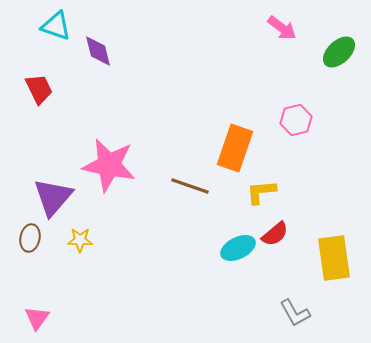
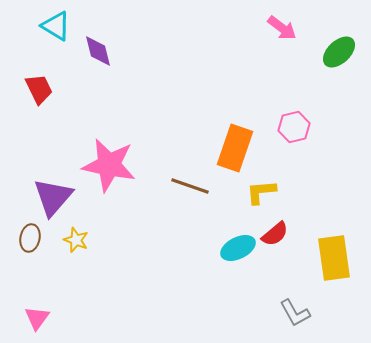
cyan triangle: rotated 12 degrees clockwise
pink hexagon: moved 2 px left, 7 px down
yellow star: moved 4 px left; rotated 20 degrees clockwise
